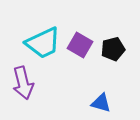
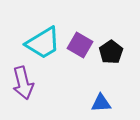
cyan trapezoid: rotated 6 degrees counterclockwise
black pentagon: moved 2 px left, 3 px down; rotated 20 degrees counterclockwise
blue triangle: rotated 20 degrees counterclockwise
